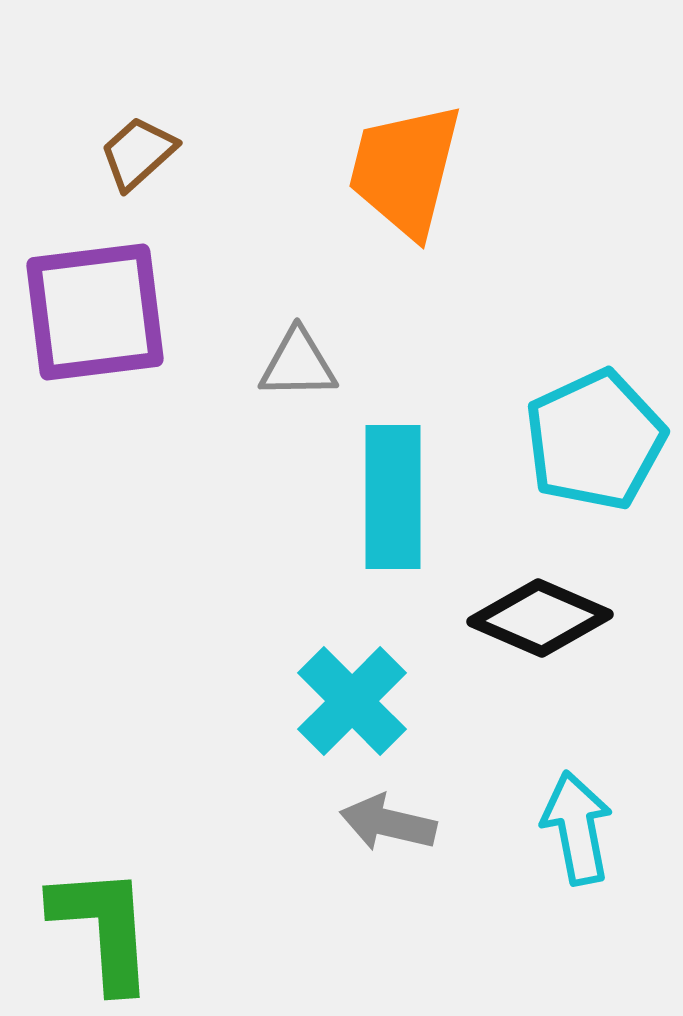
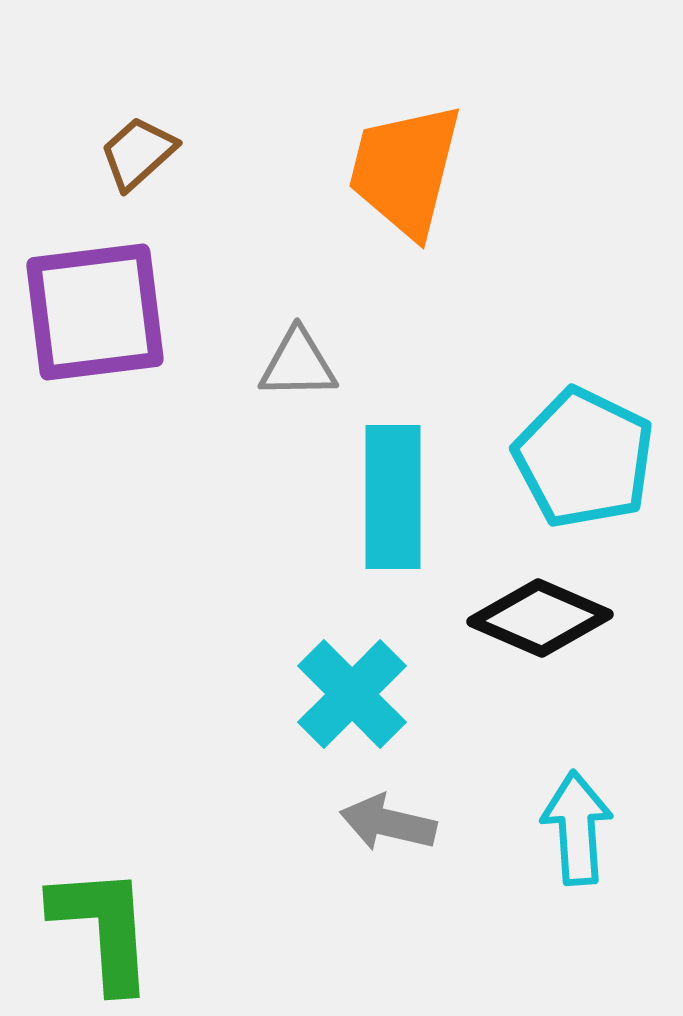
cyan pentagon: moved 11 px left, 18 px down; rotated 21 degrees counterclockwise
cyan cross: moved 7 px up
cyan arrow: rotated 7 degrees clockwise
